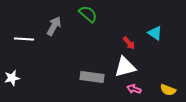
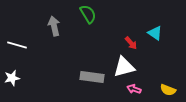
green semicircle: rotated 18 degrees clockwise
gray arrow: rotated 42 degrees counterclockwise
white line: moved 7 px left, 6 px down; rotated 12 degrees clockwise
red arrow: moved 2 px right
white triangle: moved 1 px left
